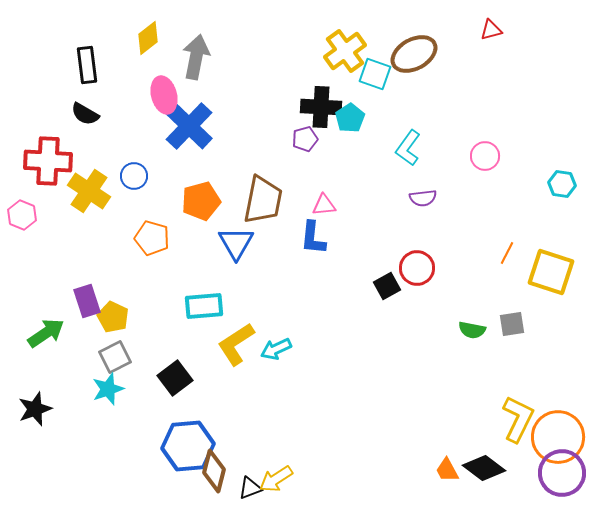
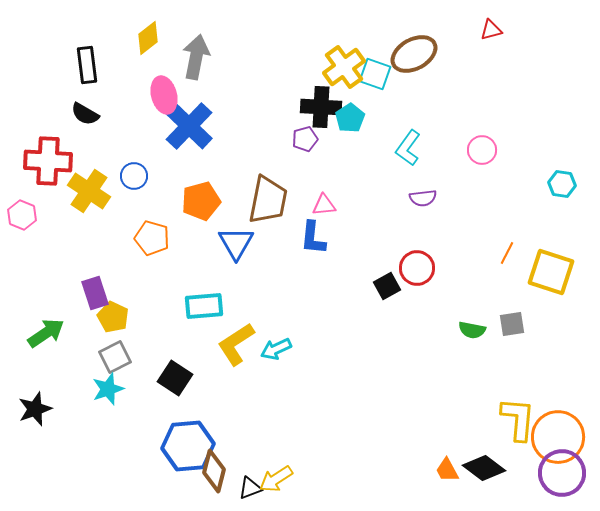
yellow cross at (345, 51): moved 1 px left, 16 px down
pink circle at (485, 156): moved 3 px left, 6 px up
brown trapezoid at (263, 200): moved 5 px right
purple rectangle at (87, 301): moved 8 px right, 8 px up
black square at (175, 378): rotated 20 degrees counterclockwise
yellow L-shape at (518, 419): rotated 21 degrees counterclockwise
